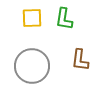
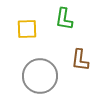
yellow square: moved 5 px left, 11 px down
gray circle: moved 8 px right, 10 px down
